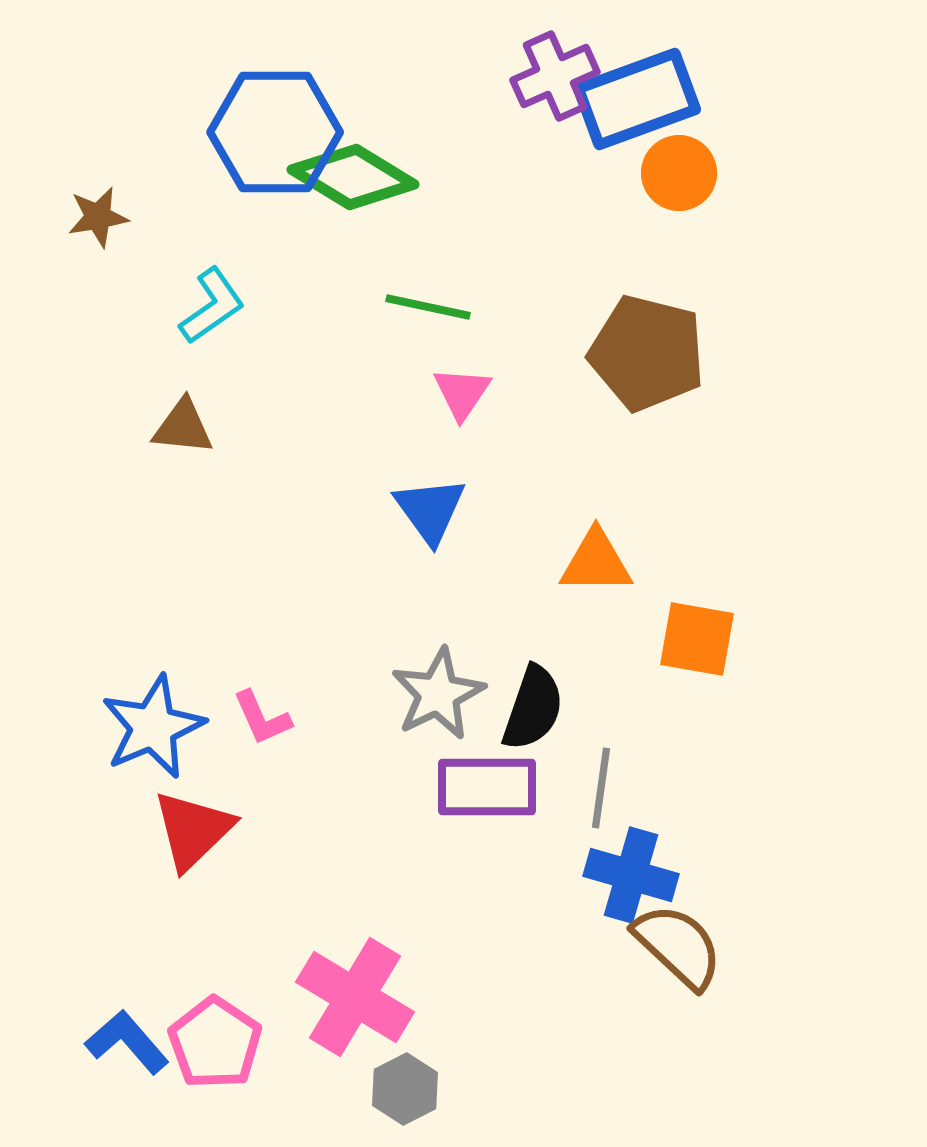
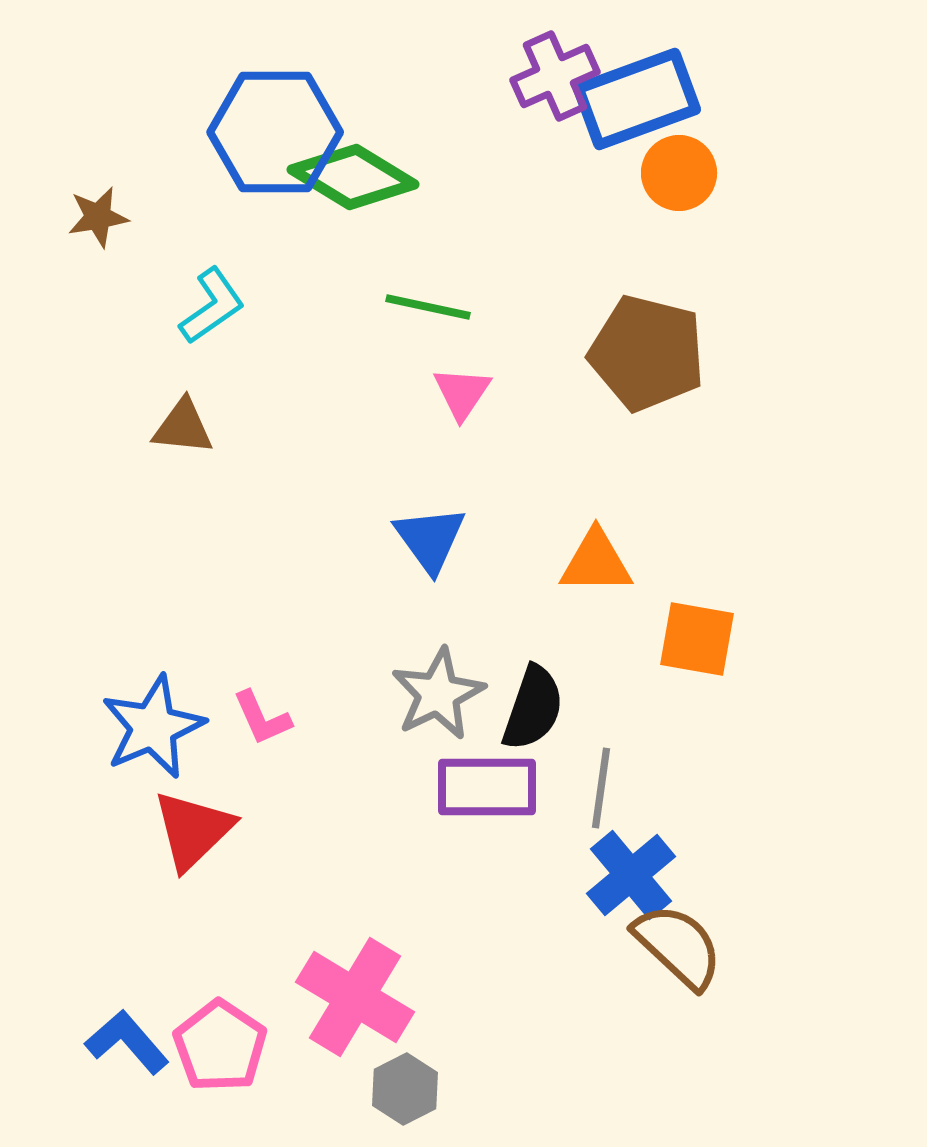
blue triangle: moved 29 px down
blue cross: rotated 34 degrees clockwise
pink pentagon: moved 5 px right, 3 px down
